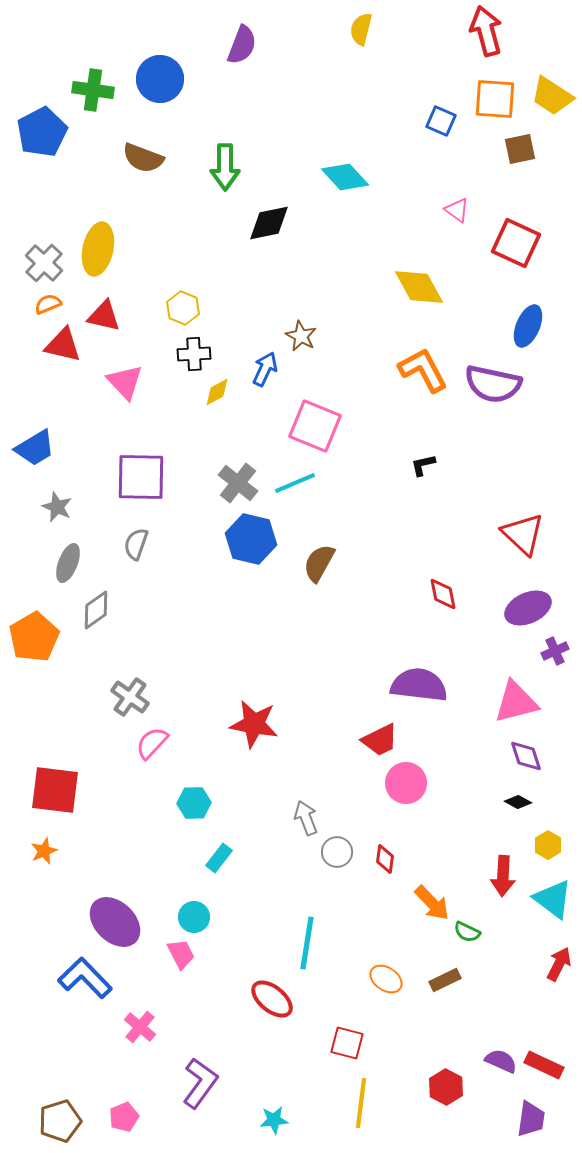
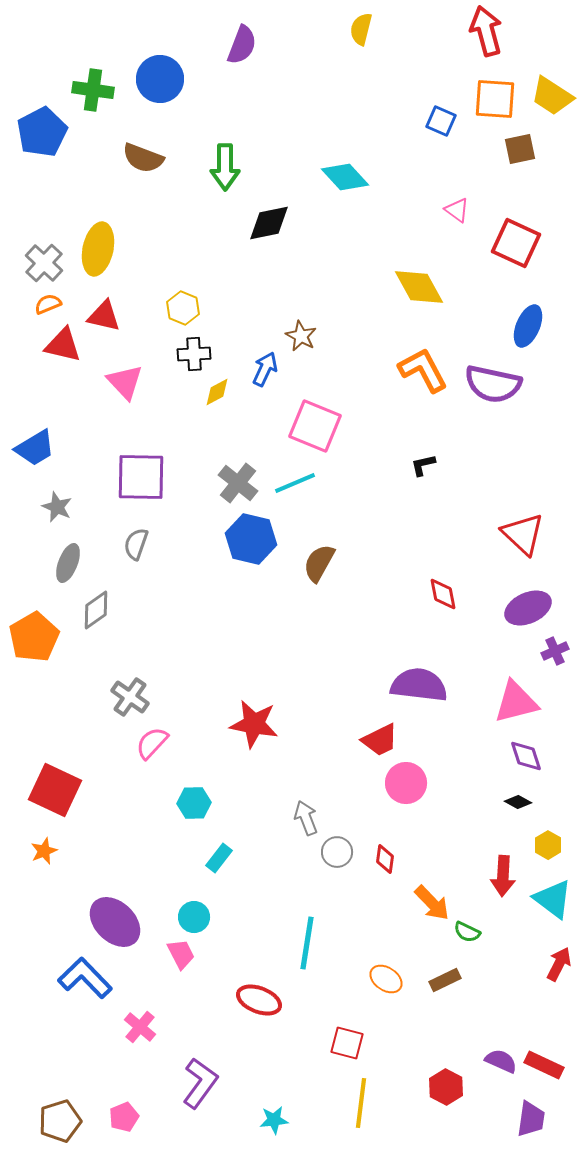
red square at (55, 790): rotated 18 degrees clockwise
red ellipse at (272, 999): moved 13 px left, 1 px down; rotated 18 degrees counterclockwise
